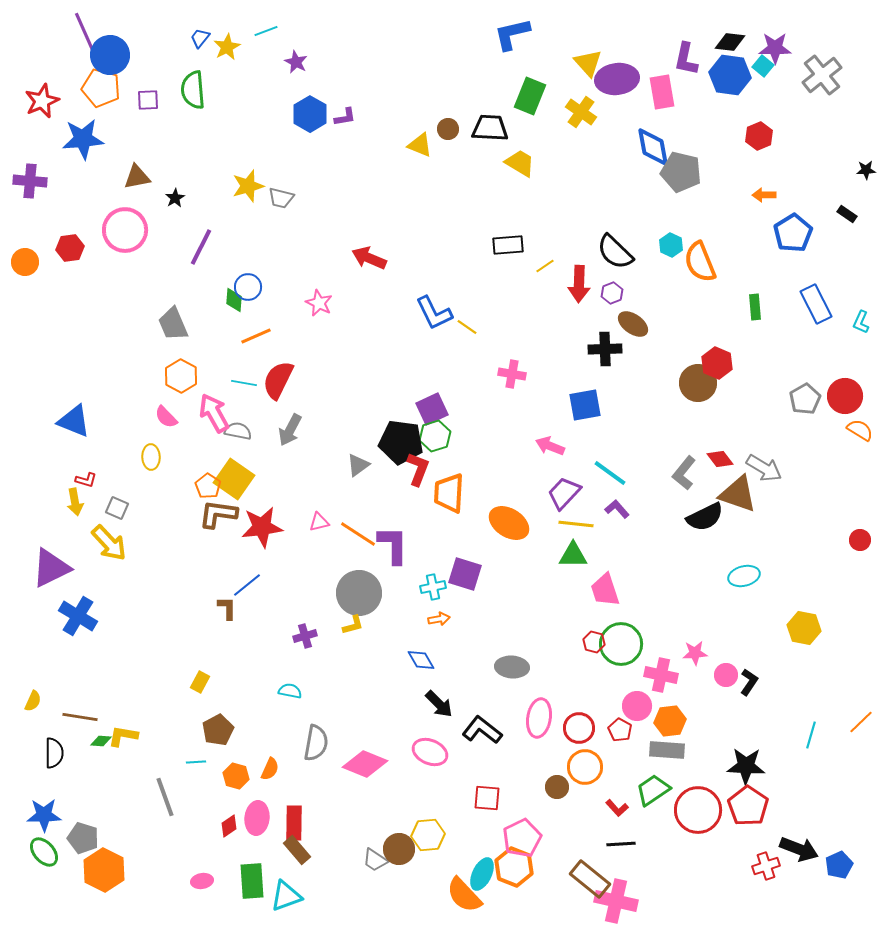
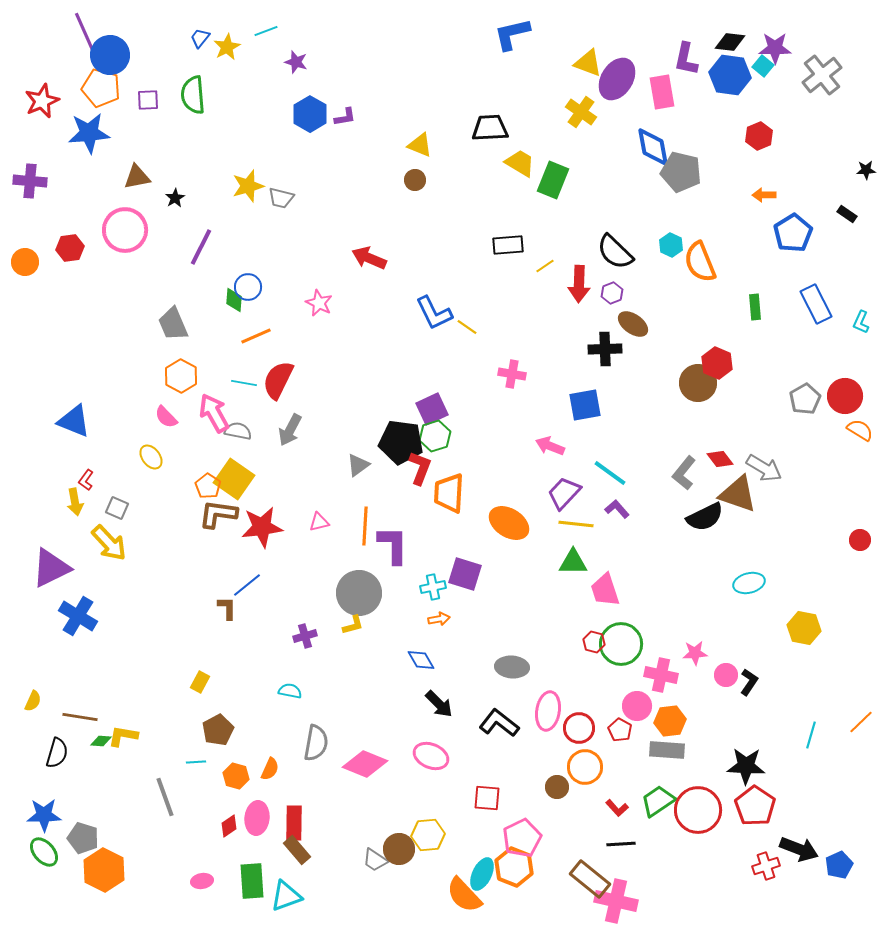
purple star at (296, 62): rotated 10 degrees counterclockwise
yellow triangle at (588, 63): rotated 28 degrees counterclockwise
purple ellipse at (617, 79): rotated 51 degrees counterclockwise
green semicircle at (193, 90): moved 5 px down
green rectangle at (530, 96): moved 23 px right, 84 px down
black trapezoid at (490, 128): rotated 6 degrees counterclockwise
brown circle at (448, 129): moved 33 px left, 51 px down
blue star at (83, 139): moved 6 px right, 6 px up
yellow ellipse at (151, 457): rotated 35 degrees counterclockwise
red L-shape at (418, 469): moved 2 px right, 1 px up
red L-shape at (86, 480): rotated 110 degrees clockwise
orange line at (358, 534): moved 7 px right, 8 px up; rotated 60 degrees clockwise
green triangle at (573, 555): moved 7 px down
cyan ellipse at (744, 576): moved 5 px right, 7 px down
pink ellipse at (539, 718): moved 9 px right, 7 px up
black L-shape at (482, 730): moved 17 px right, 7 px up
pink ellipse at (430, 752): moved 1 px right, 4 px down
black semicircle at (54, 753): moved 3 px right; rotated 16 degrees clockwise
green trapezoid at (653, 790): moved 5 px right, 11 px down
red pentagon at (748, 806): moved 7 px right
